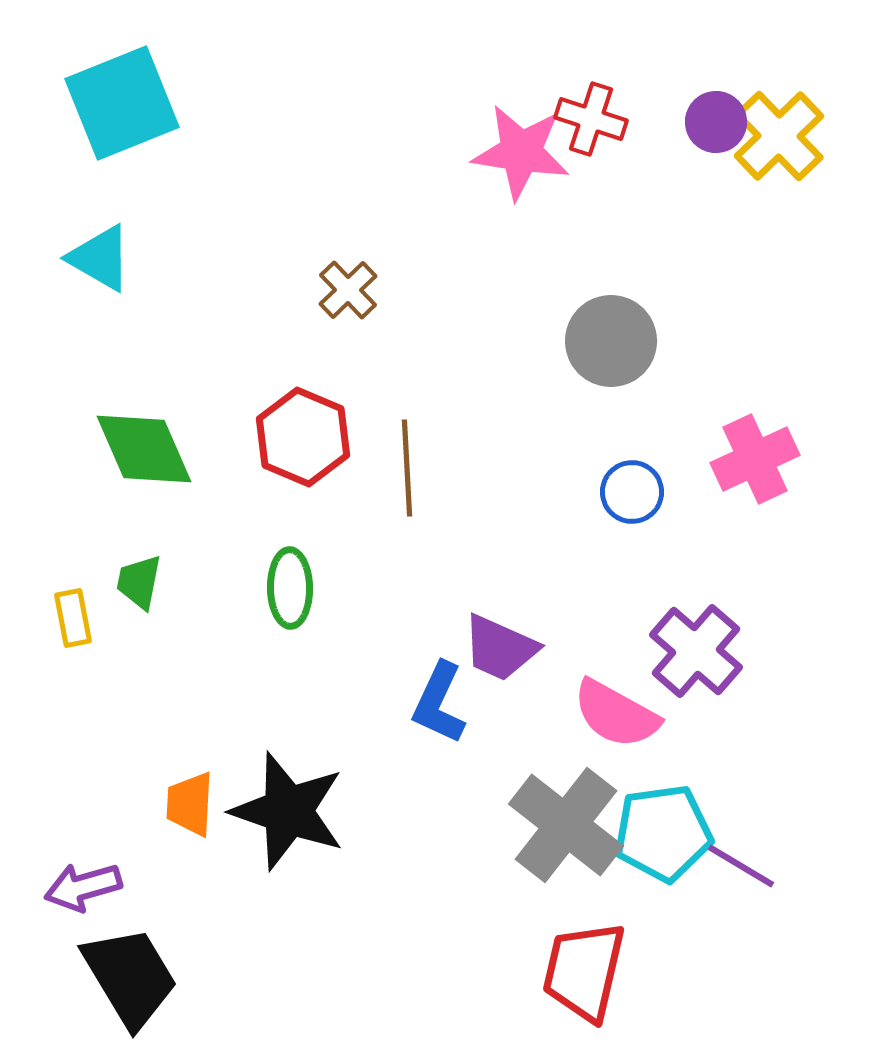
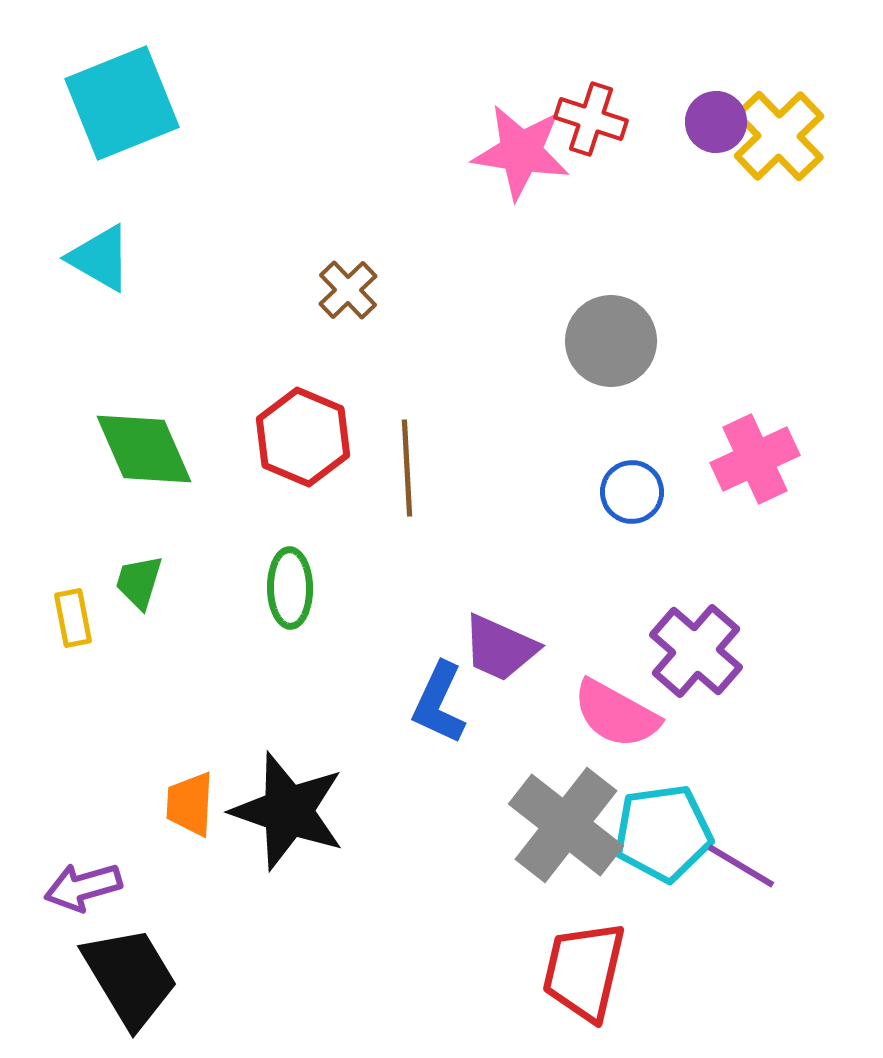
green trapezoid: rotated 6 degrees clockwise
